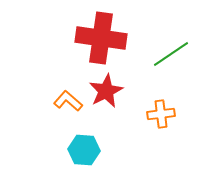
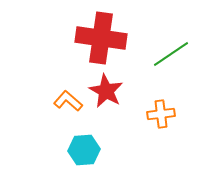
red star: rotated 16 degrees counterclockwise
cyan hexagon: rotated 8 degrees counterclockwise
